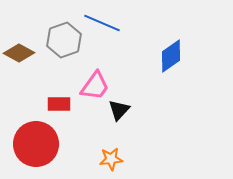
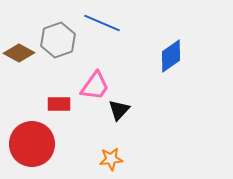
gray hexagon: moved 6 px left
red circle: moved 4 px left
